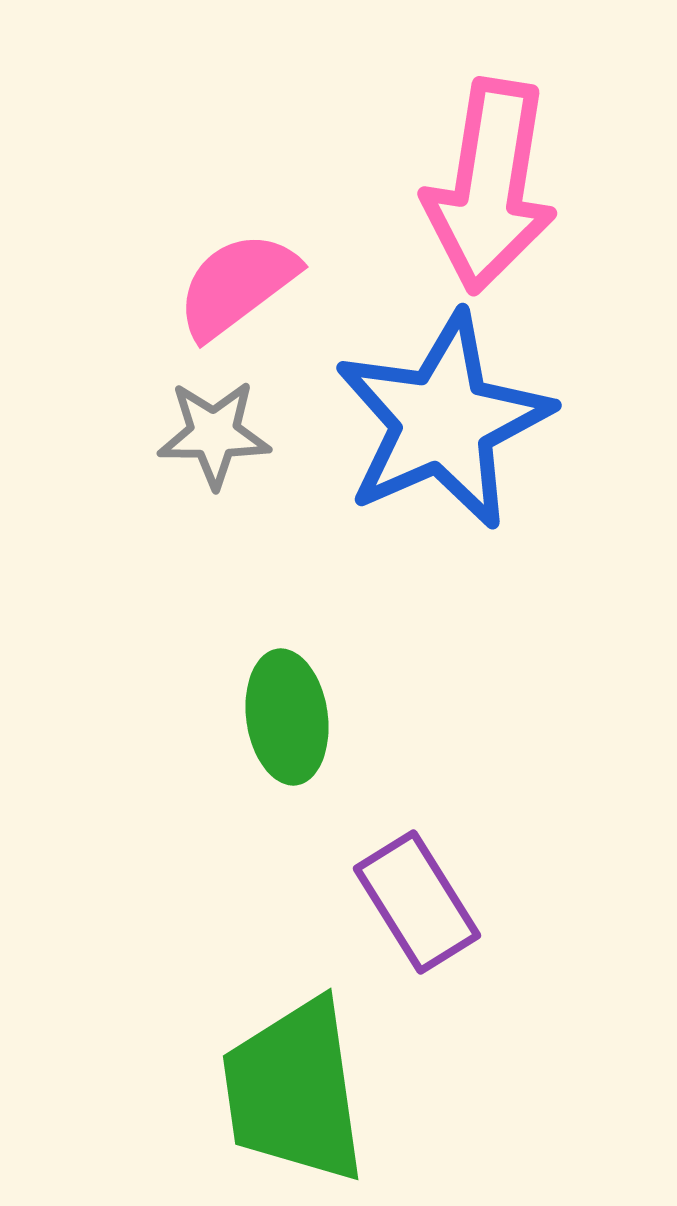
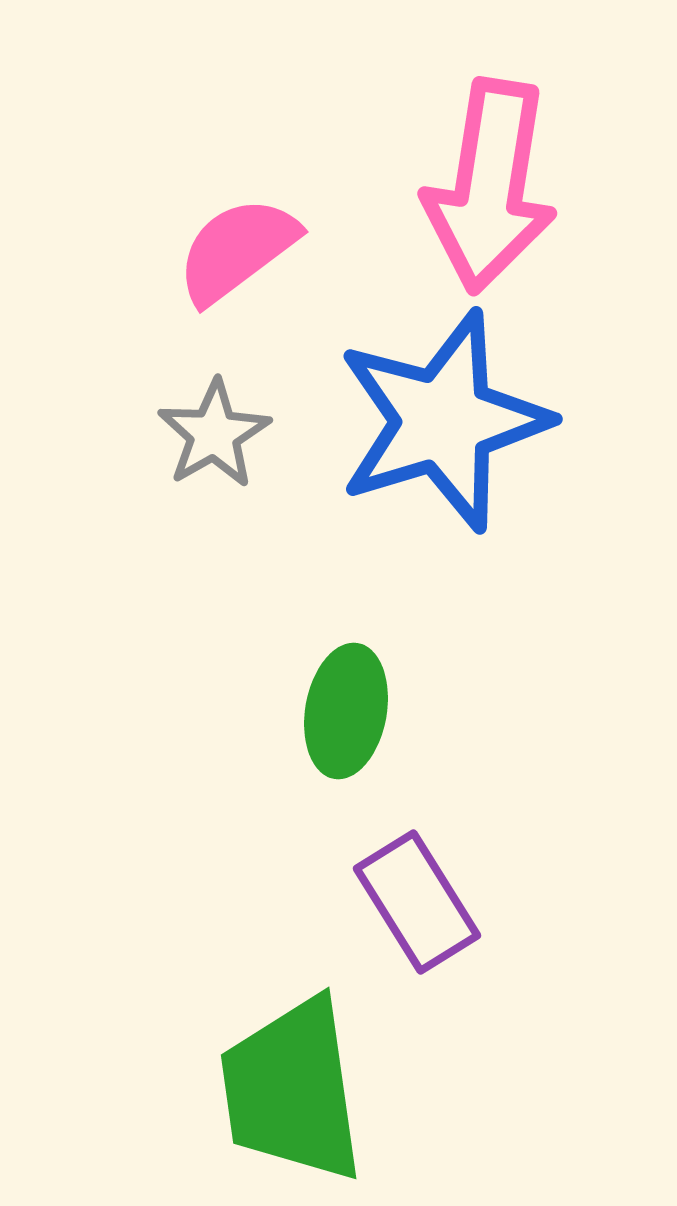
pink semicircle: moved 35 px up
blue star: rotated 7 degrees clockwise
gray star: rotated 30 degrees counterclockwise
green ellipse: moved 59 px right, 6 px up; rotated 18 degrees clockwise
green trapezoid: moved 2 px left, 1 px up
